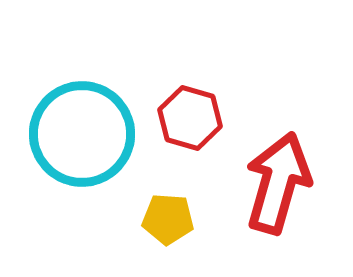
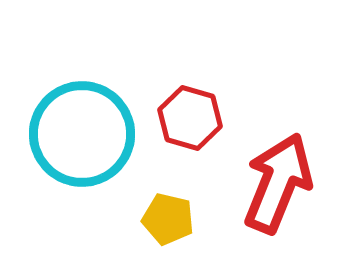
red arrow: rotated 6 degrees clockwise
yellow pentagon: rotated 9 degrees clockwise
